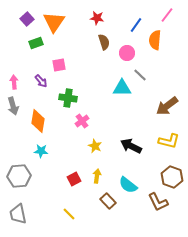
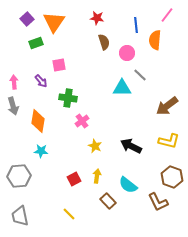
blue line: rotated 42 degrees counterclockwise
gray trapezoid: moved 2 px right, 2 px down
